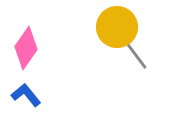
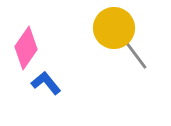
yellow circle: moved 3 px left, 1 px down
blue L-shape: moved 20 px right, 12 px up
